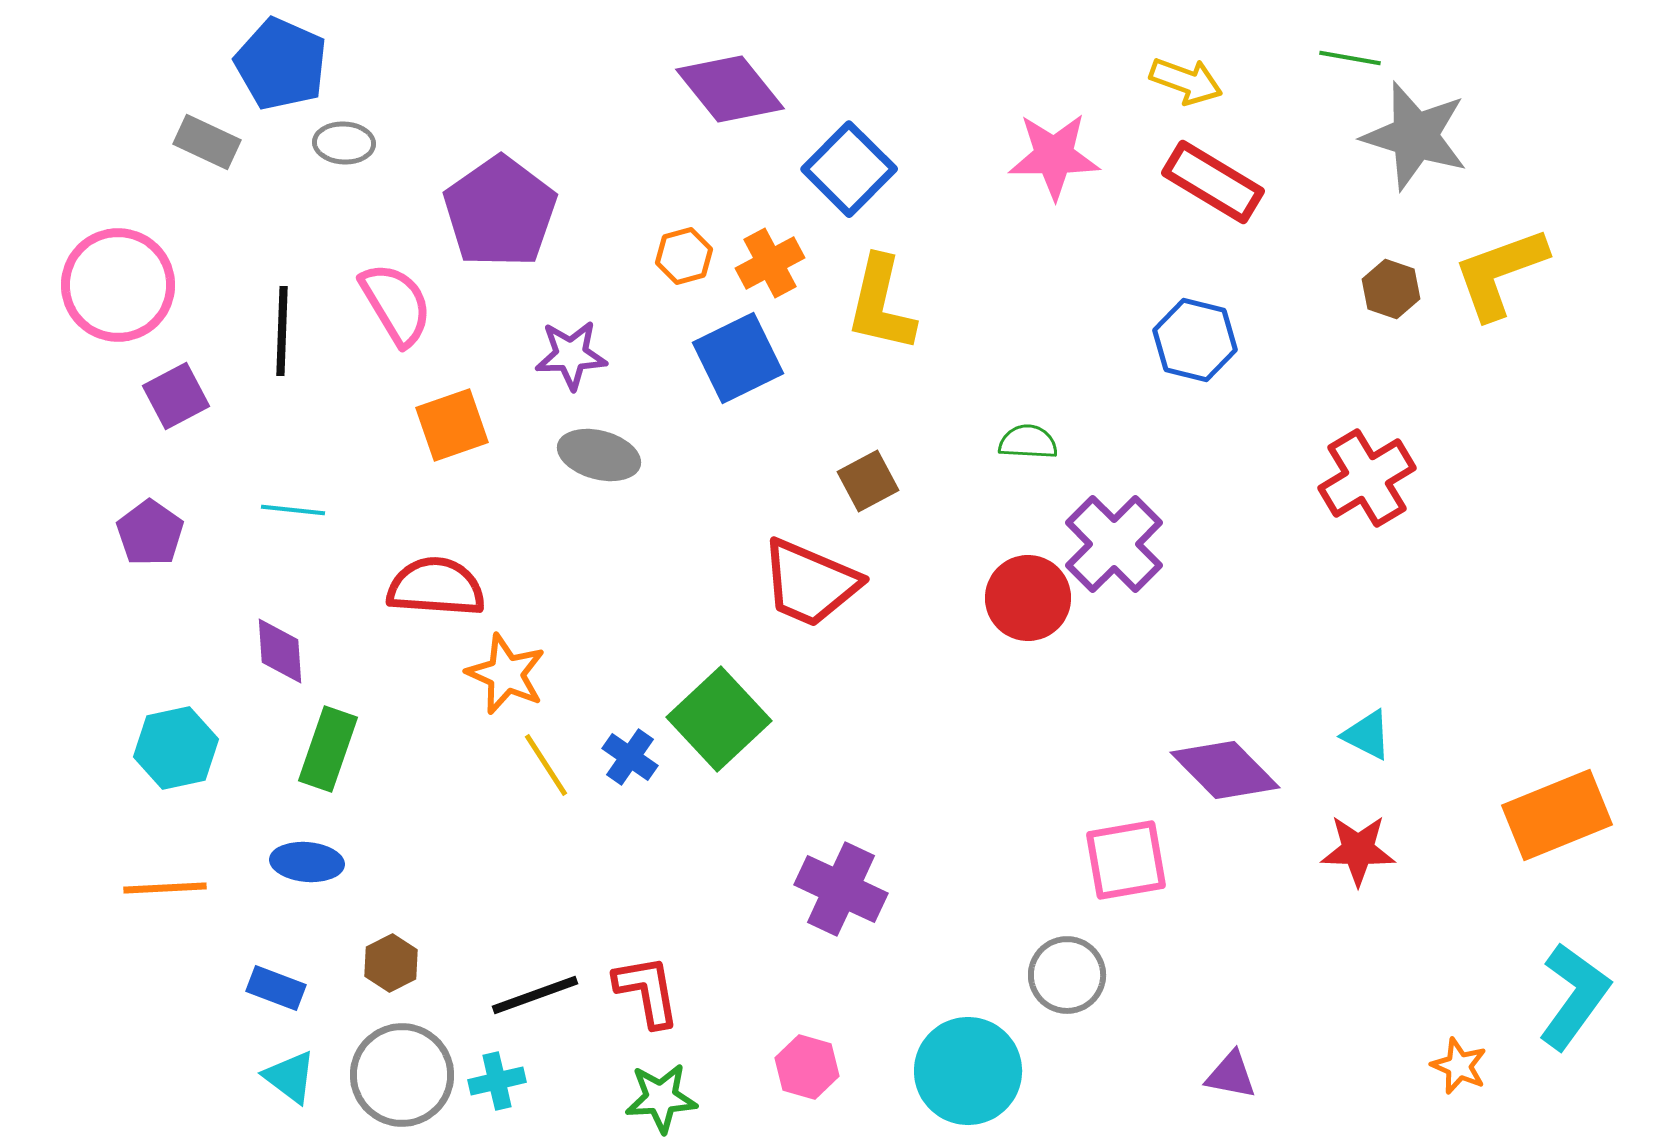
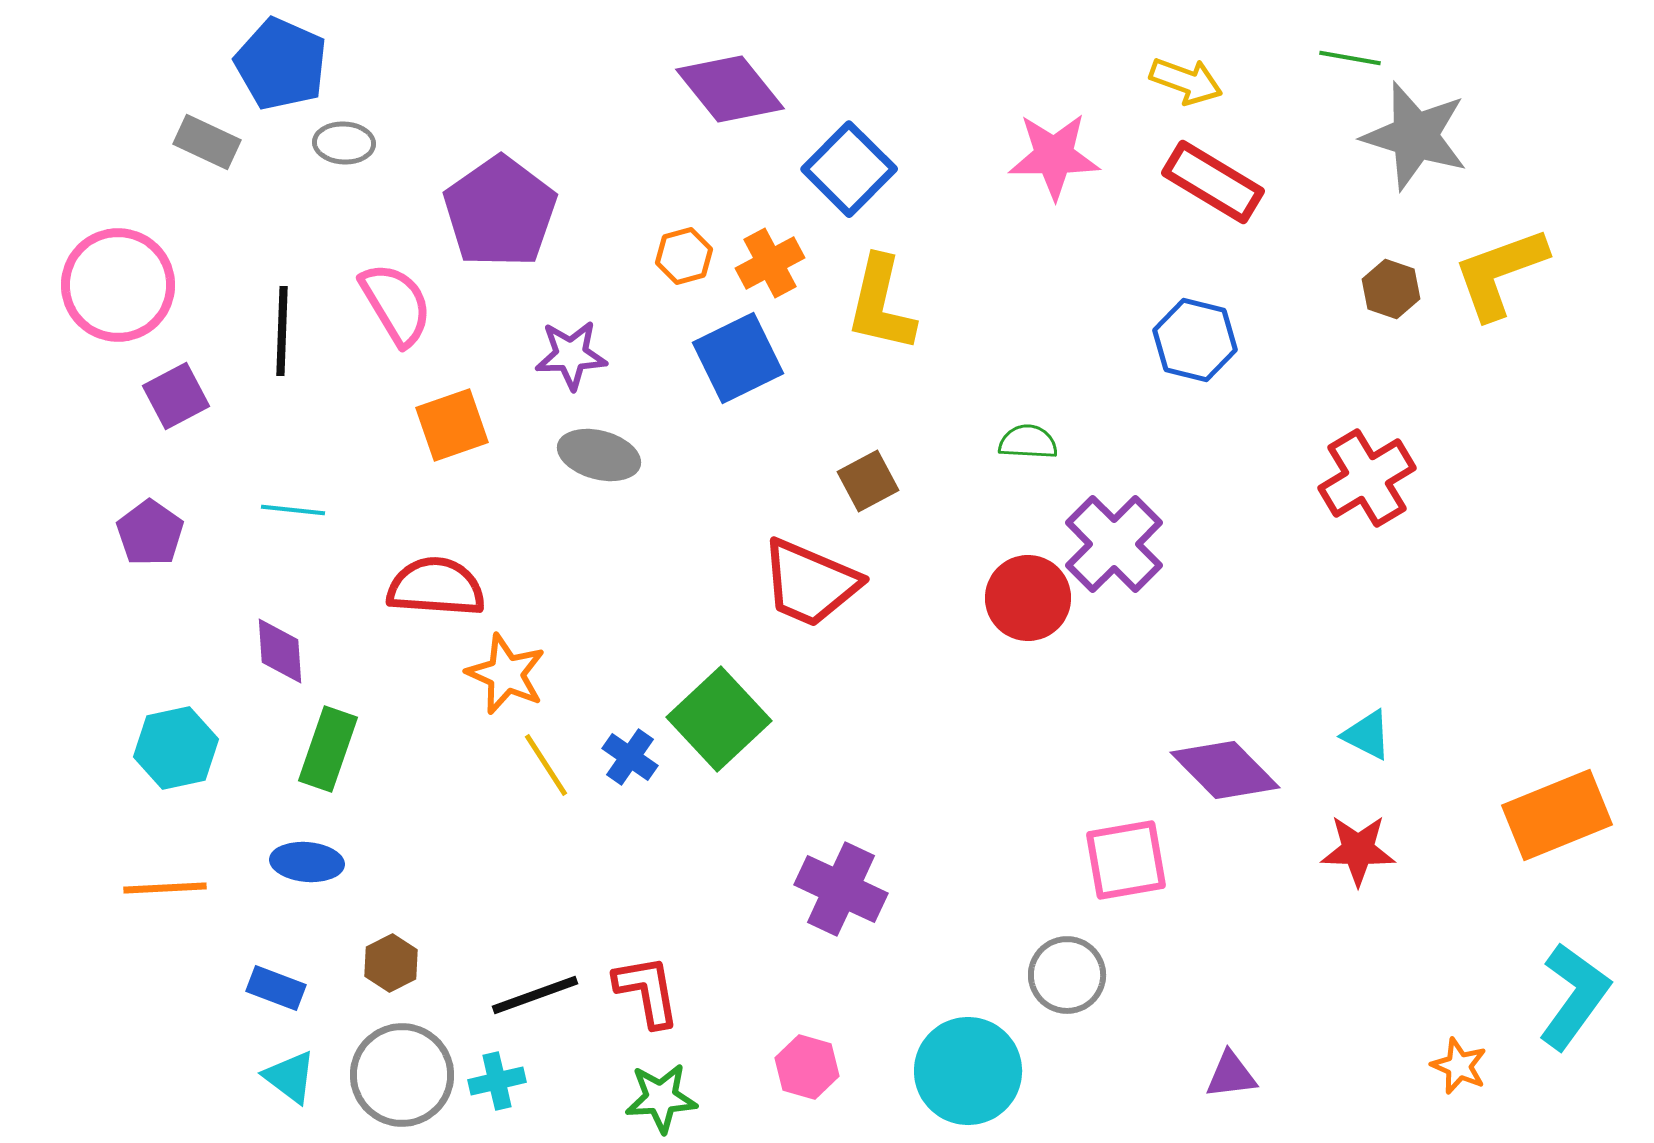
purple triangle at (1231, 1075): rotated 18 degrees counterclockwise
